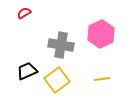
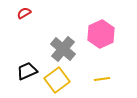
gray cross: moved 2 px right, 4 px down; rotated 30 degrees clockwise
